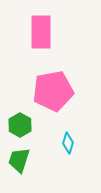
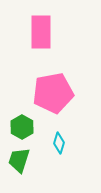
pink pentagon: moved 2 px down
green hexagon: moved 2 px right, 2 px down
cyan diamond: moved 9 px left
